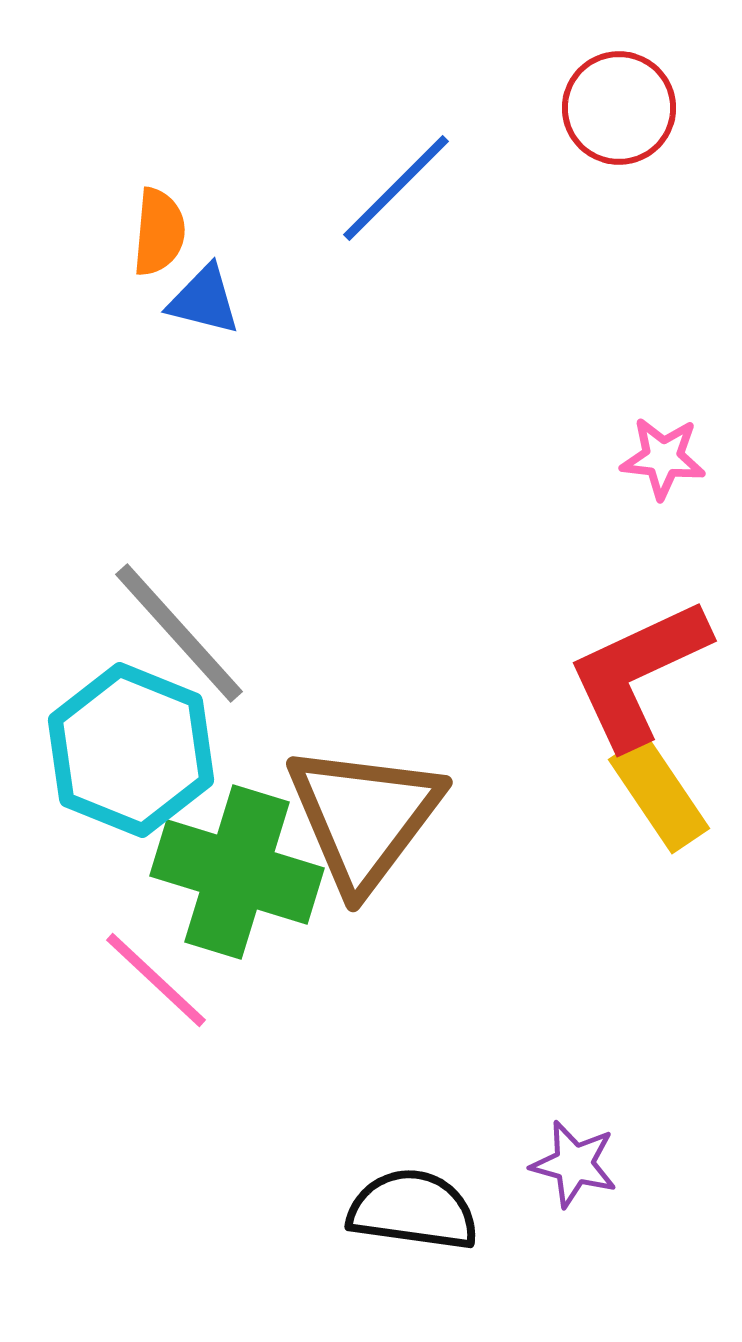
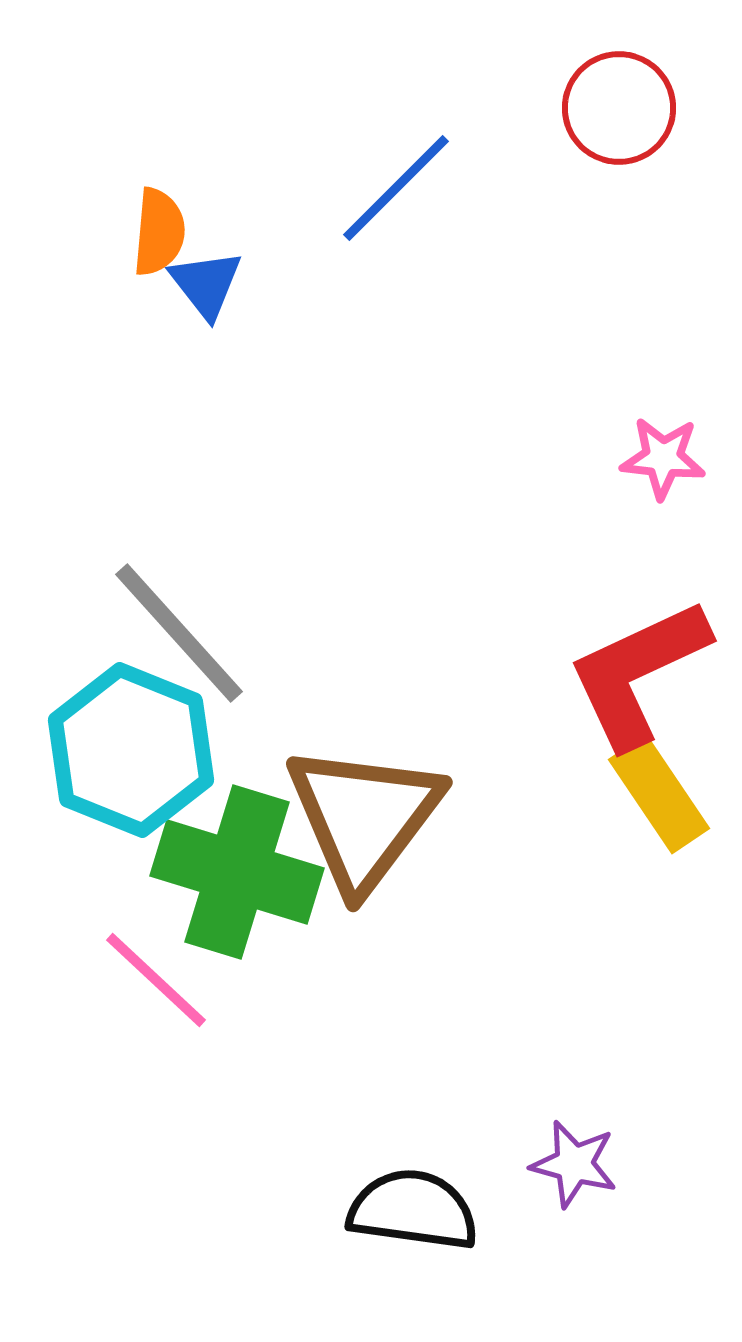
blue triangle: moved 2 px right, 16 px up; rotated 38 degrees clockwise
